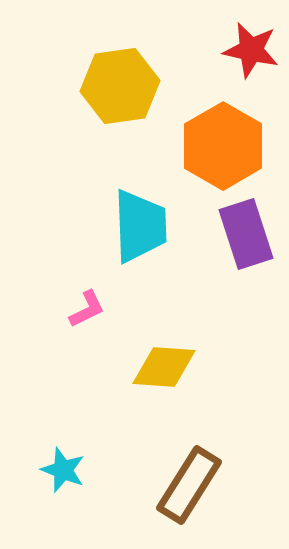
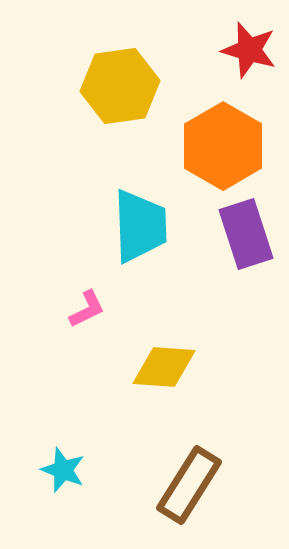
red star: moved 2 px left; rotated 4 degrees clockwise
